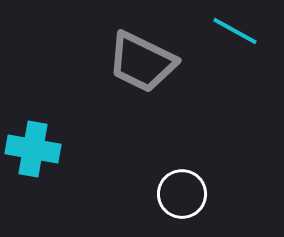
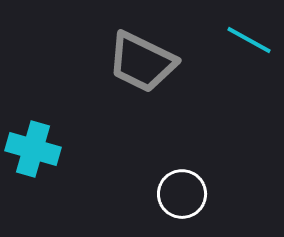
cyan line: moved 14 px right, 9 px down
cyan cross: rotated 6 degrees clockwise
